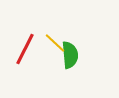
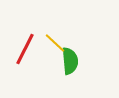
green semicircle: moved 6 px down
